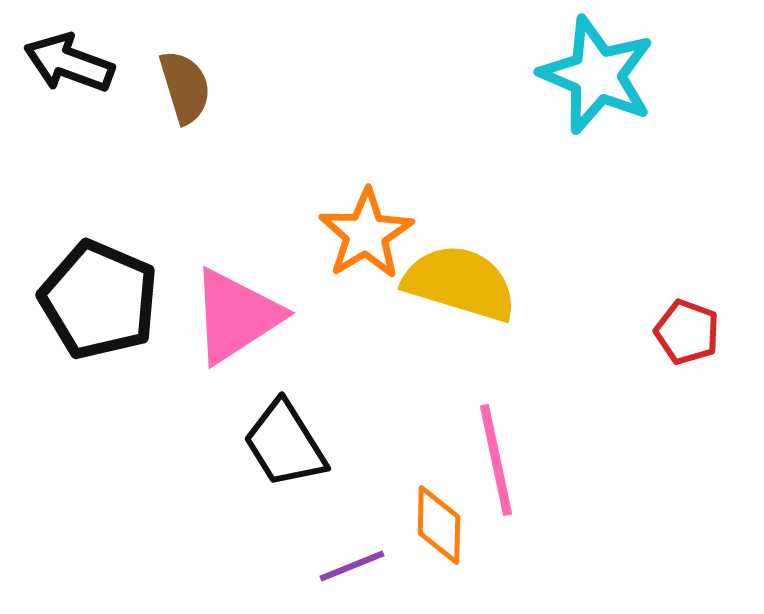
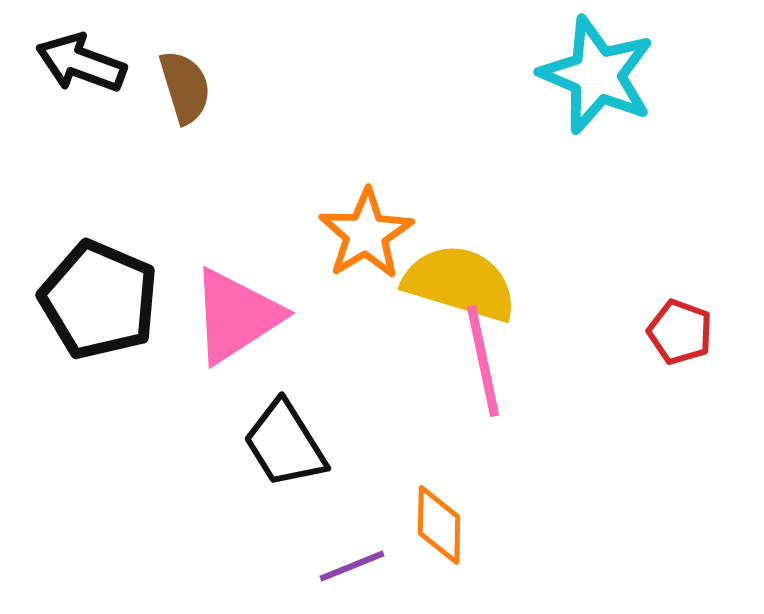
black arrow: moved 12 px right
red pentagon: moved 7 px left
pink line: moved 13 px left, 99 px up
